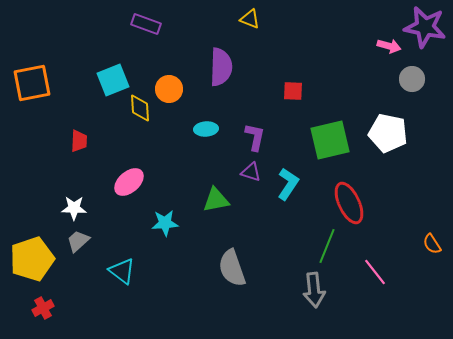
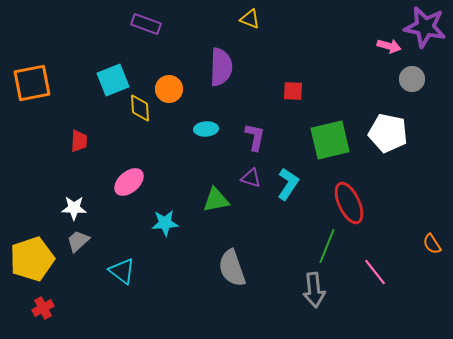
purple triangle: moved 6 px down
